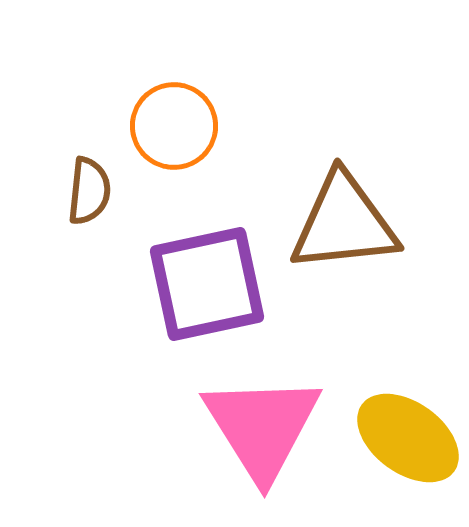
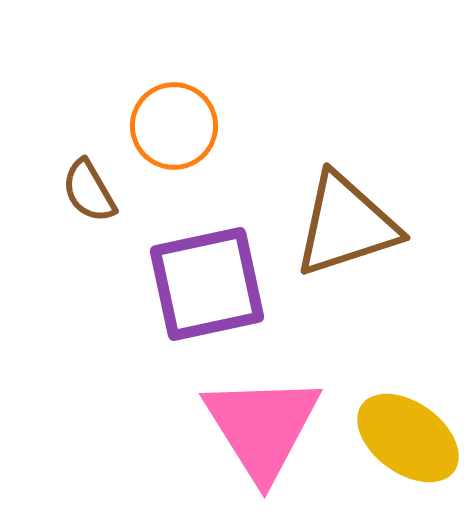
brown semicircle: rotated 144 degrees clockwise
brown triangle: moved 2 px right, 2 px down; rotated 12 degrees counterclockwise
